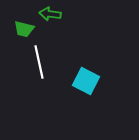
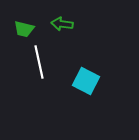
green arrow: moved 12 px right, 10 px down
